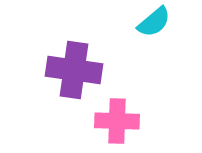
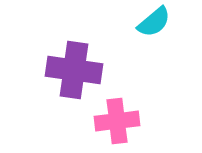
pink cross: rotated 9 degrees counterclockwise
